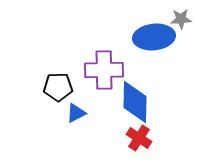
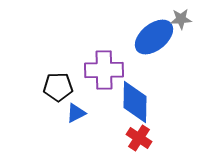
blue ellipse: rotated 33 degrees counterclockwise
